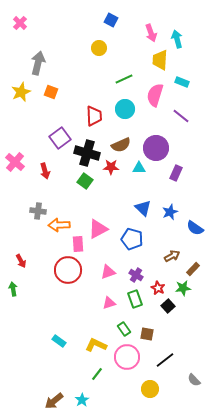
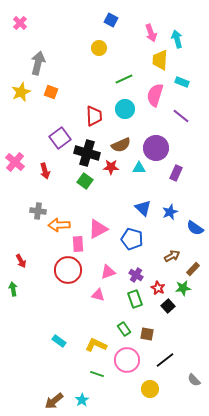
pink triangle at (109, 303): moved 11 px left, 8 px up; rotated 32 degrees clockwise
pink circle at (127, 357): moved 3 px down
green line at (97, 374): rotated 72 degrees clockwise
